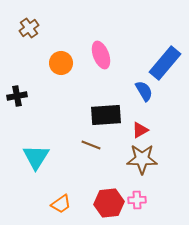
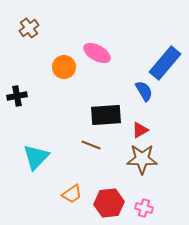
pink ellipse: moved 4 px left, 2 px up; rotated 40 degrees counterclockwise
orange circle: moved 3 px right, 4 px down
cyan triangle: rotated 12 degrees clockwise
pink cross: moved 7 px right, 8 px down; rotated 18 degrees clockwise
orange trapezoid: moved 11 px right, 10 px up
